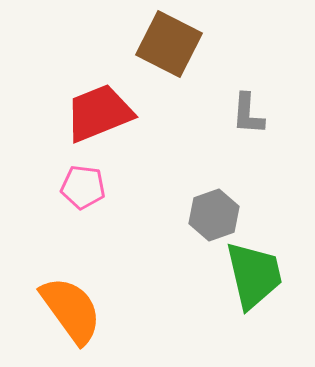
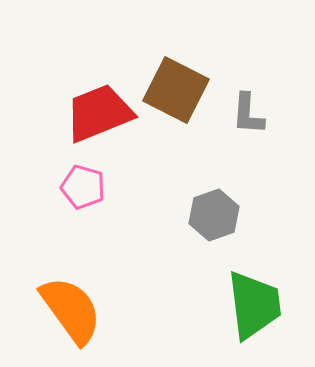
brown square: moved 7 px right, 46 px down
pink pentagon: rotated 9 degrees clockwise
green trapezoid: moved 30 px down; rotated 6 degrees clockwise
